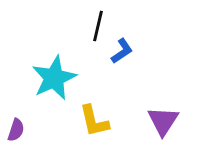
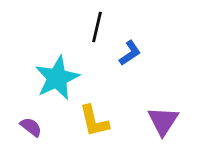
black line: moved 1 px left, 1 px down
blue L-shape: moved 8 px right, 2 px down
cyan star: moved 3 px right
purple semicircle: moved 15 px right, 3 px up; rotated 70 degrees counterclockwise
